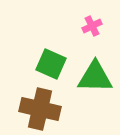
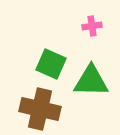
pink cross: rotated 18 degrees clockwise
green triangle: moved 4 px left, 4 px down
